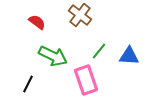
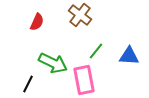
red semicircle: rotated 78 degrees clockwise
green line: moved 3 px left
green arrow: moved 7 px down
pink rectangle: moved 2 px left; rotated 8 degrees clockwise
